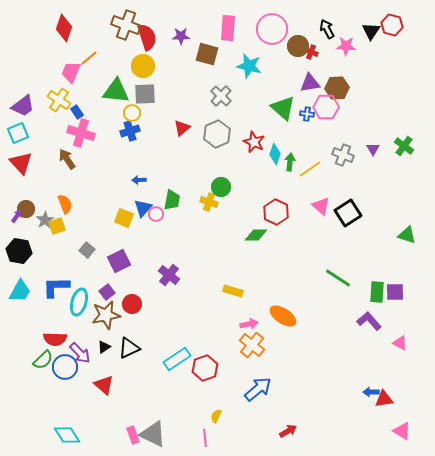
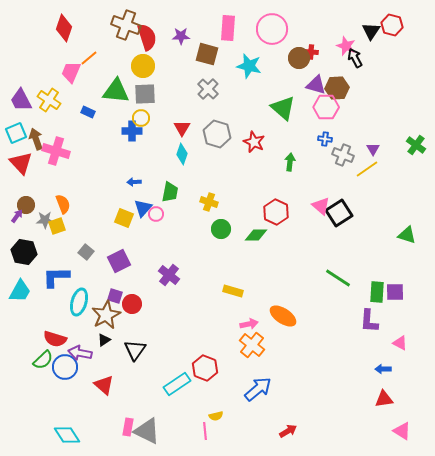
black arrow at (327, 29): moved 28 px right, 29 px down
brown circle at (298, 46): moved 1 px right, 12 px down
pink star at (346, 46): rotated 18 degrees clockwise
red cross at (311, 52): rotated 16 degrees counterclockwise
purple triangle at (310, 83): moved 6 px right, 2 px down; rotated 25 degrees clockwise
gray cross at (221, 96): moved 13 px left, 7 px up
yellow cross at (59, 100): moved 10 px left
purple trapezoid at (23, 106): moved 2 px left, 6 px up; rotated 100 degrees clockwise
blue rectangle at (77, 112): moved 11 px right; rotated 32 degrees counterclockwise
yellow circle at (132, 113): moved 9 px right, 5 px down
blue cross at (307, 114): moved 18 px right, 25 px down
red triangle at (182, 128): rotated 18 degrees counterclockwise
blue cross at (130, 131): moved 2 px right; rotated 18 degrees clockwise
cyan square at (18, 133): moved 2 px left
pink cross at (81, 133): moved 25 px left, 18 px down
gray hexagon at (217, 134): rotated 20 degrees counterclockwise
green cross at (404, 146): moved 12 px right, 1 px up
cyan diamond at (275, 154): moved 93 px left
brown arrow at (67, 159): moved 31 px left, 20 px up; rotated 15 degrees clockwise
yellow line at (310, 169): moved 57 px right
blue arrow at (139, 180): moved 5 px left, 2 px down
green circle at (221, 187): moved 42 px down
green trapezoid at (172, 200): moved 2 px left, 8 px up
orange semicircle at (65, 204): moved 2 px left
brown circle at (26, 209): moved 4 px up
black square at (348, 213): moved 9 px left
gray star at (45, 220): rotated 30 degrees clockwise
gray square at (87, 250): moved 1 px left, 2 px down
black hexagon at (19, 251): moved 5 px right, 1 px down
blue L-shape at (56, 287): moved 10 px up
purple square at (107, 292): moved 8 px right, 4 px down; rotated 35 degrees counterclockwise
brown star at (106, 315): rotated 16 degrees counterclockwise
purple L-shape at (369, 321): rotated 135 degrees counterclockwise
red semicircle at (55, 339): rotated 15 degrees clockwise
black triangle at (104, 347): moved 7 px up
black triangle at (129, 348): moved 6 px right, 2 px down; rotated 30 degrees counterclockwise
purple arrow at (80, 353): rotated 145 degrees clockwise
cyan rectangle at (177, 359): moved 25 px down
red hexagon at (205, 368): rotated 20 degrees counterclockwise
blue arrow at (371, 392): moved 12 px right, 23 px up
yellow semicircle at (216, 416): rotated 128 degrees counterclockwise
gray triangle at (153, 434): moved 6 px left, 3 px up
pink rectangle at (133, 435): moved 5 px left, 8 px up; rotated 30 degrees clockwise
pink line at (205, 438): moved 7 px up
